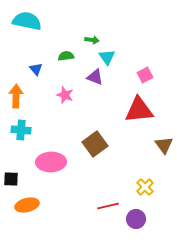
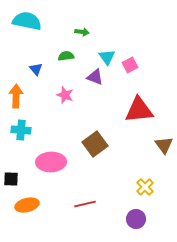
green arrow: moved 10 px left, 8 px up
pink square: moved 15 px left, 10 px up
red line: moved 23 px left, 2 px up
